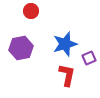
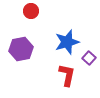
blue star: moved 2 px right, 2 px up
purple hexagon: moved 1 px down
purple square: rotated 24 degrees counterclockwise
